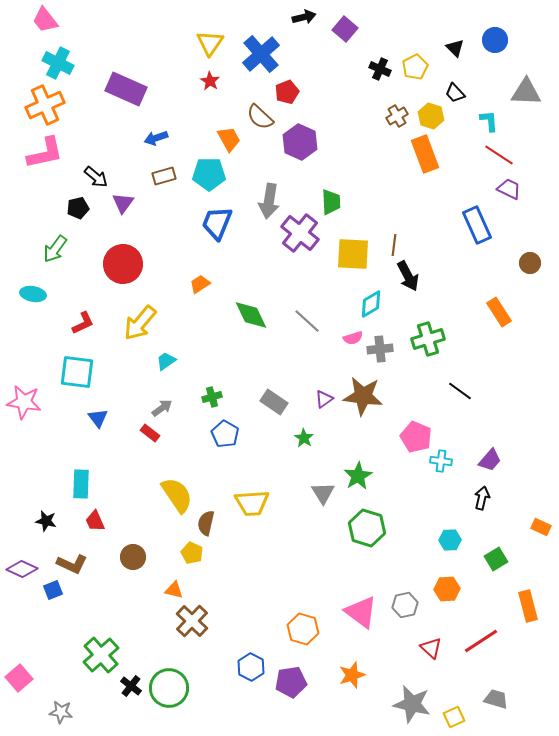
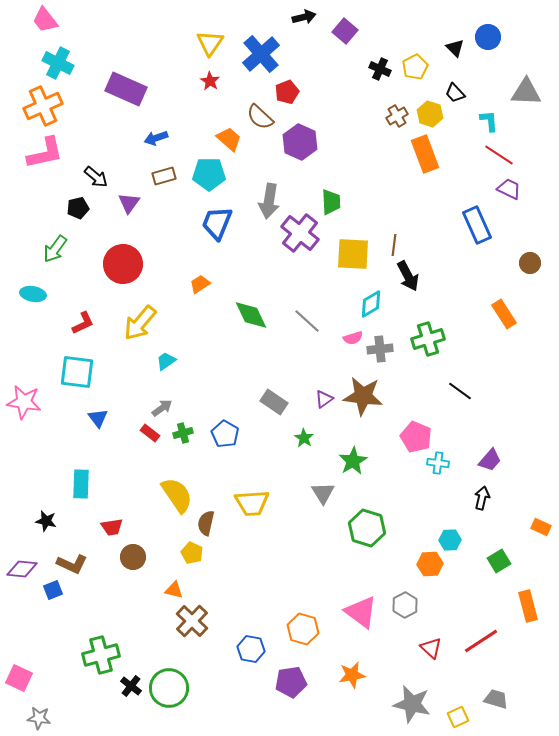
purple square at (345, 29): moved 2 px down
blue circle at (495, 40): moved 7 px left, 3 px up
orange cross at (45, 105): moved 2 px left, 1 px down
yellow hexagon at (431, 116): moved 1 px left, 2 px up
orange trapezoid at (229, 139): rotated 20 degrees counterclockwise
purple triangle at (123, 203): moved 6 px right
orange rectangle at (499, 312): moved 5 px right, 2 px down
green cross at (212, 397): moved 29 px left, 36 px down
cyan cross at (441, 461): moved 3 px left, 2 px down
green star at (358, 476): moved 5 px left, 15 px up
red trapezoid at (95, 521): moved 17 px right, 6 px down; rotated 75 degrees counterclockwise
green square at (496, 559): moved 3 px right, 2 px down
purple diamond at (22, 569): rotated 20 degrees counterclockwise
orange hexagon at (447, 589): moved 17 px left, 25 px up
gray hexagon at (405, 605): rotated 15 degrees counterclockwise
green cross at (101, 655): rotated 27 degrees clockwise
blue hexagon at (251, 667): moved 18 px up; rotated 16 degrees counterclockwise
orange star at (352, 675): rotated 8 degrees clockwise
pink square at (19, 678): rotated 24 degrees counterclockwise
gray star at (61, 712): moved 22 px left, 6 px down
yellow square at (454, 717): moved 4 px right
